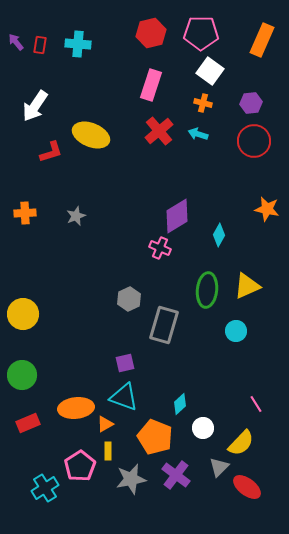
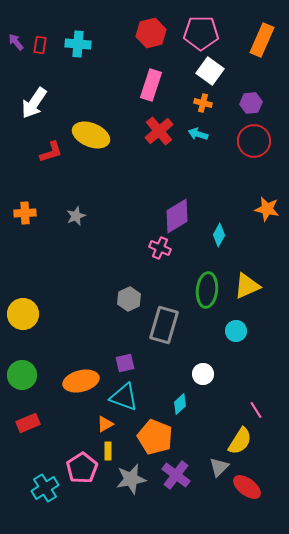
white arrow at (35, 106): moved 1 px left, 3 px up
pink line at (256, 404): moved 6 px down
orange ellipse at (76, 408): moved 5 px right, 27 px up; rotated 8 degrees counterclockwise
white circle at (203, 428): moved 54 px up
yellow semicircle at (241, 443): moved 1 px left, 2 px up; rotated 12 degrees counterclockwise
pink pentagon at (80, 466): moved 2 px right, 2 px down
